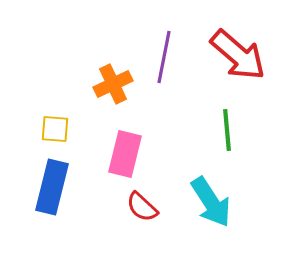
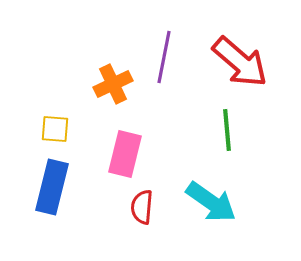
red arrow: moved 2 px right, 7 px down
cyan arrow: rotated 22 degrees counterclockwise
red semicircle: rotated 52 degrees clockwise
